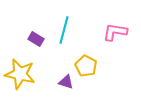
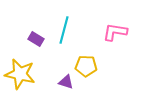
yellow pentagon: rotated 25 degrees counterclockwise
